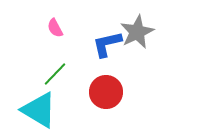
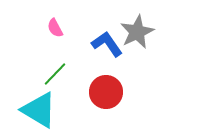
blue L-shape: rotated 68 degrees clockwise
